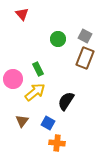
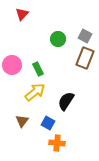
red triangle: rotated 24 degrees clockwise
pink circle: moved 1 px left, 14 px up
